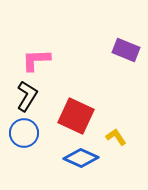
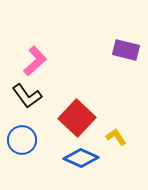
purple rectangle: rotated 8 degrees counterclockwise
pink L-shape: moved 1 px left, 1 px down; rotated 140 degrees clockwise
black L-shape: rotated 112 degrees clockwise
red square: moved 1 px right, 2 px down; rotated 18 degrees clockwise
blue circle: moved 2 px left, 7 px down
